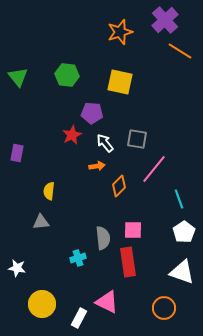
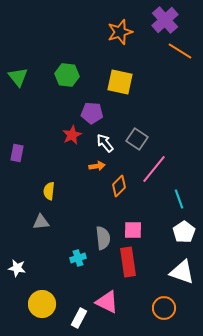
gray square: rotated 25 degrees clockwise
